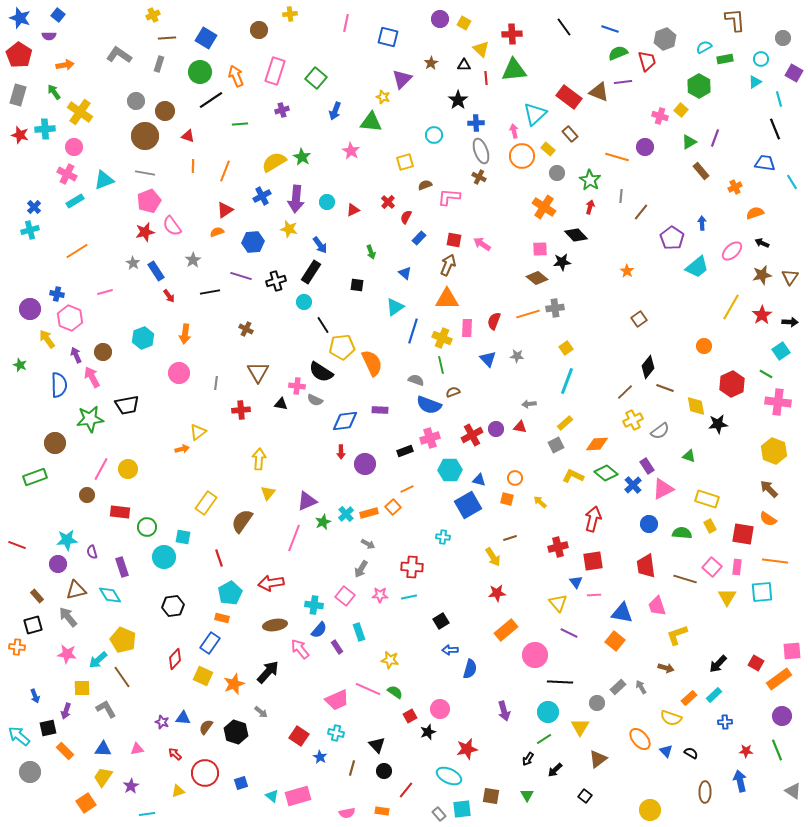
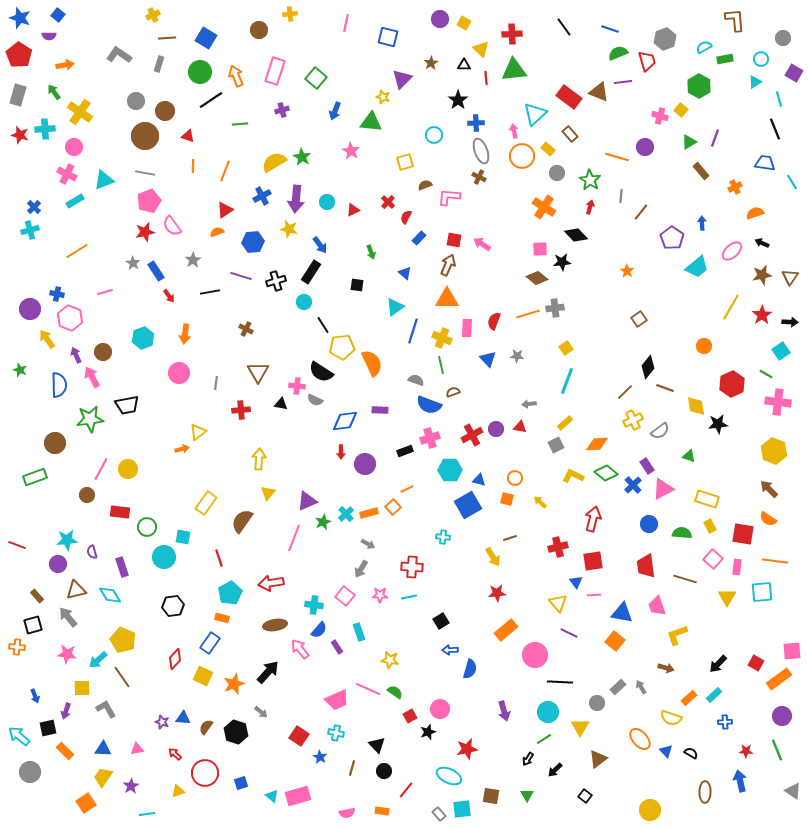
green star at (20, 365): moved 5 px down
pink square at (712, 567): moved 1 px right, 8 px up
